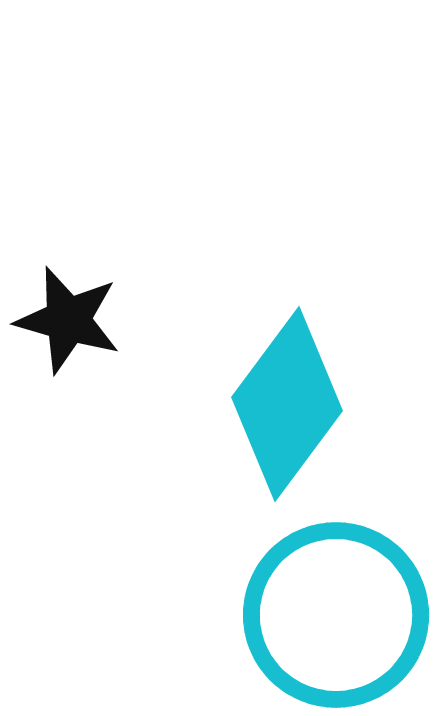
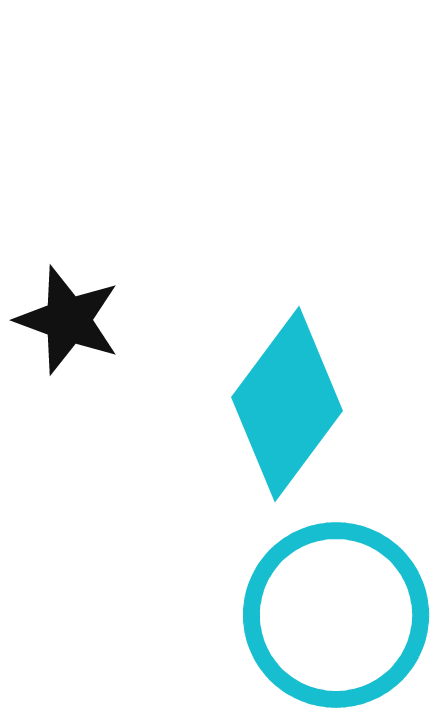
black star: rotated 4 degrees clockwise
